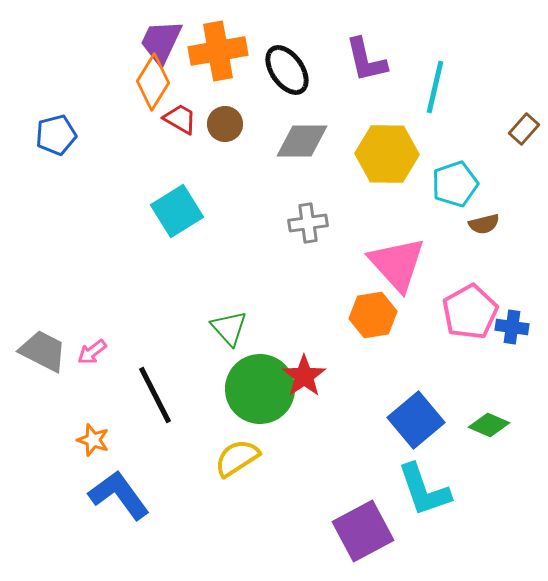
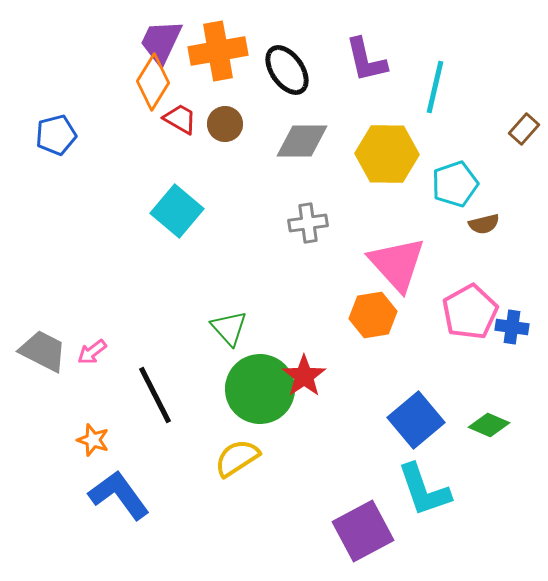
cyan square: rotated 18 degrees counterclockwise
